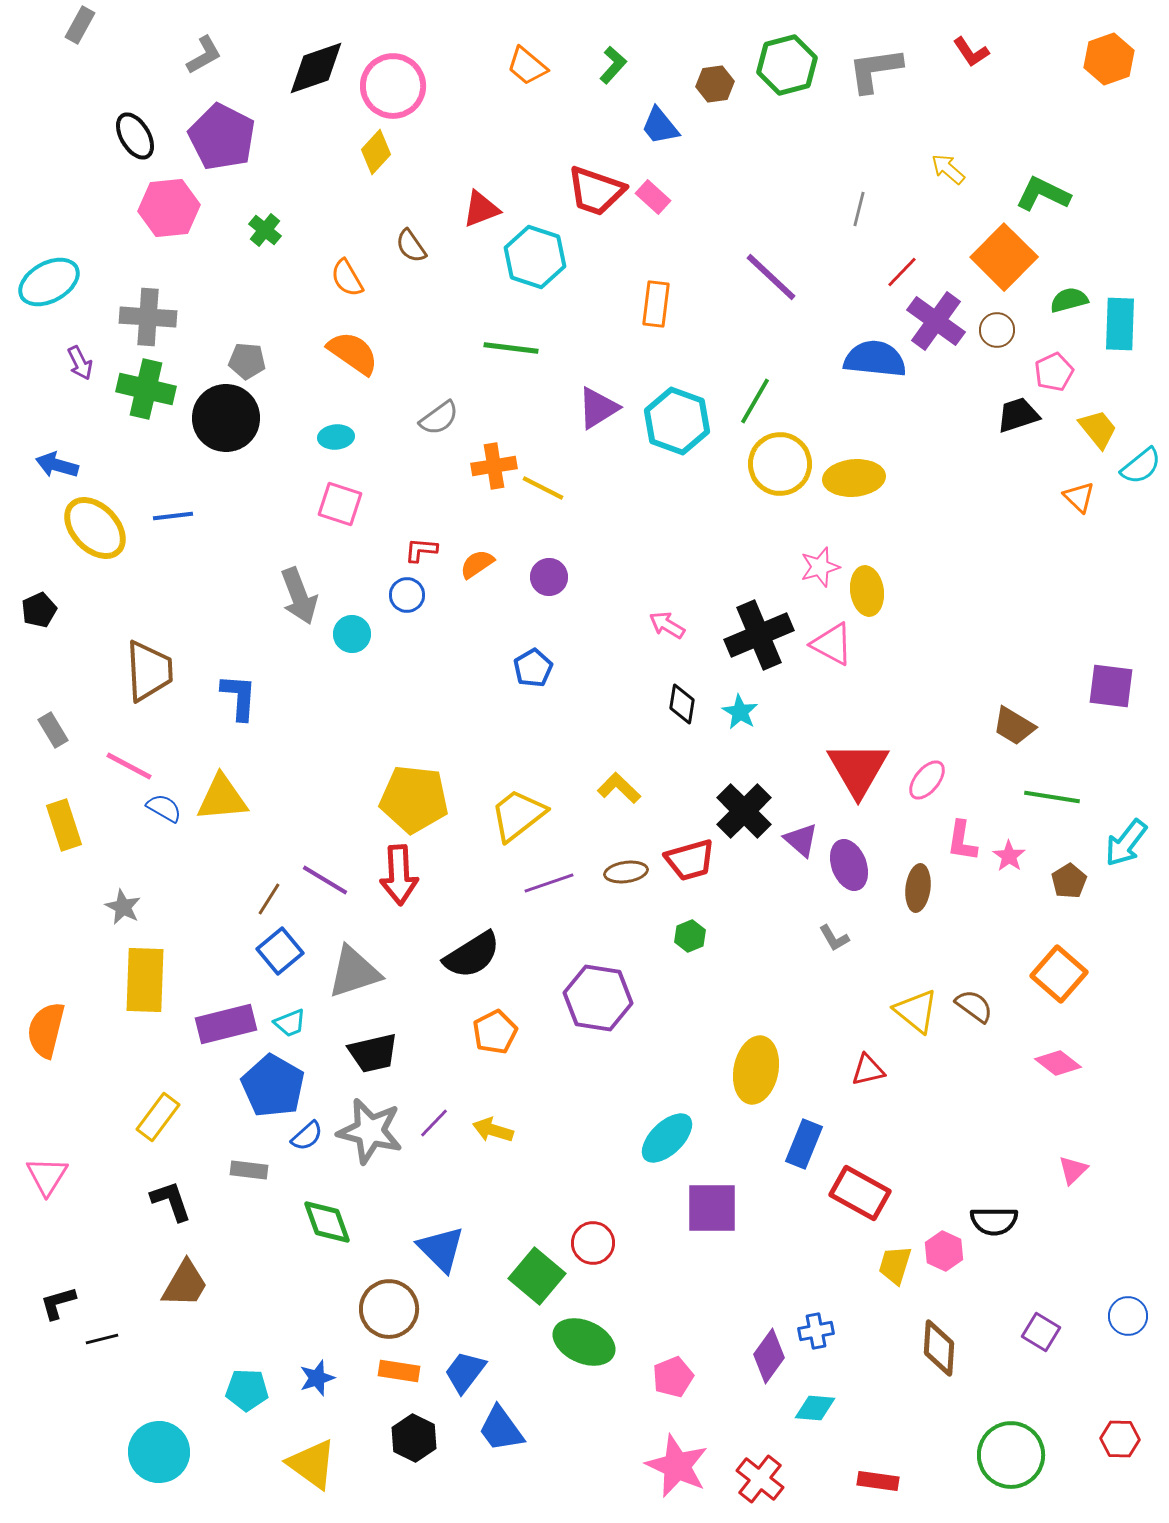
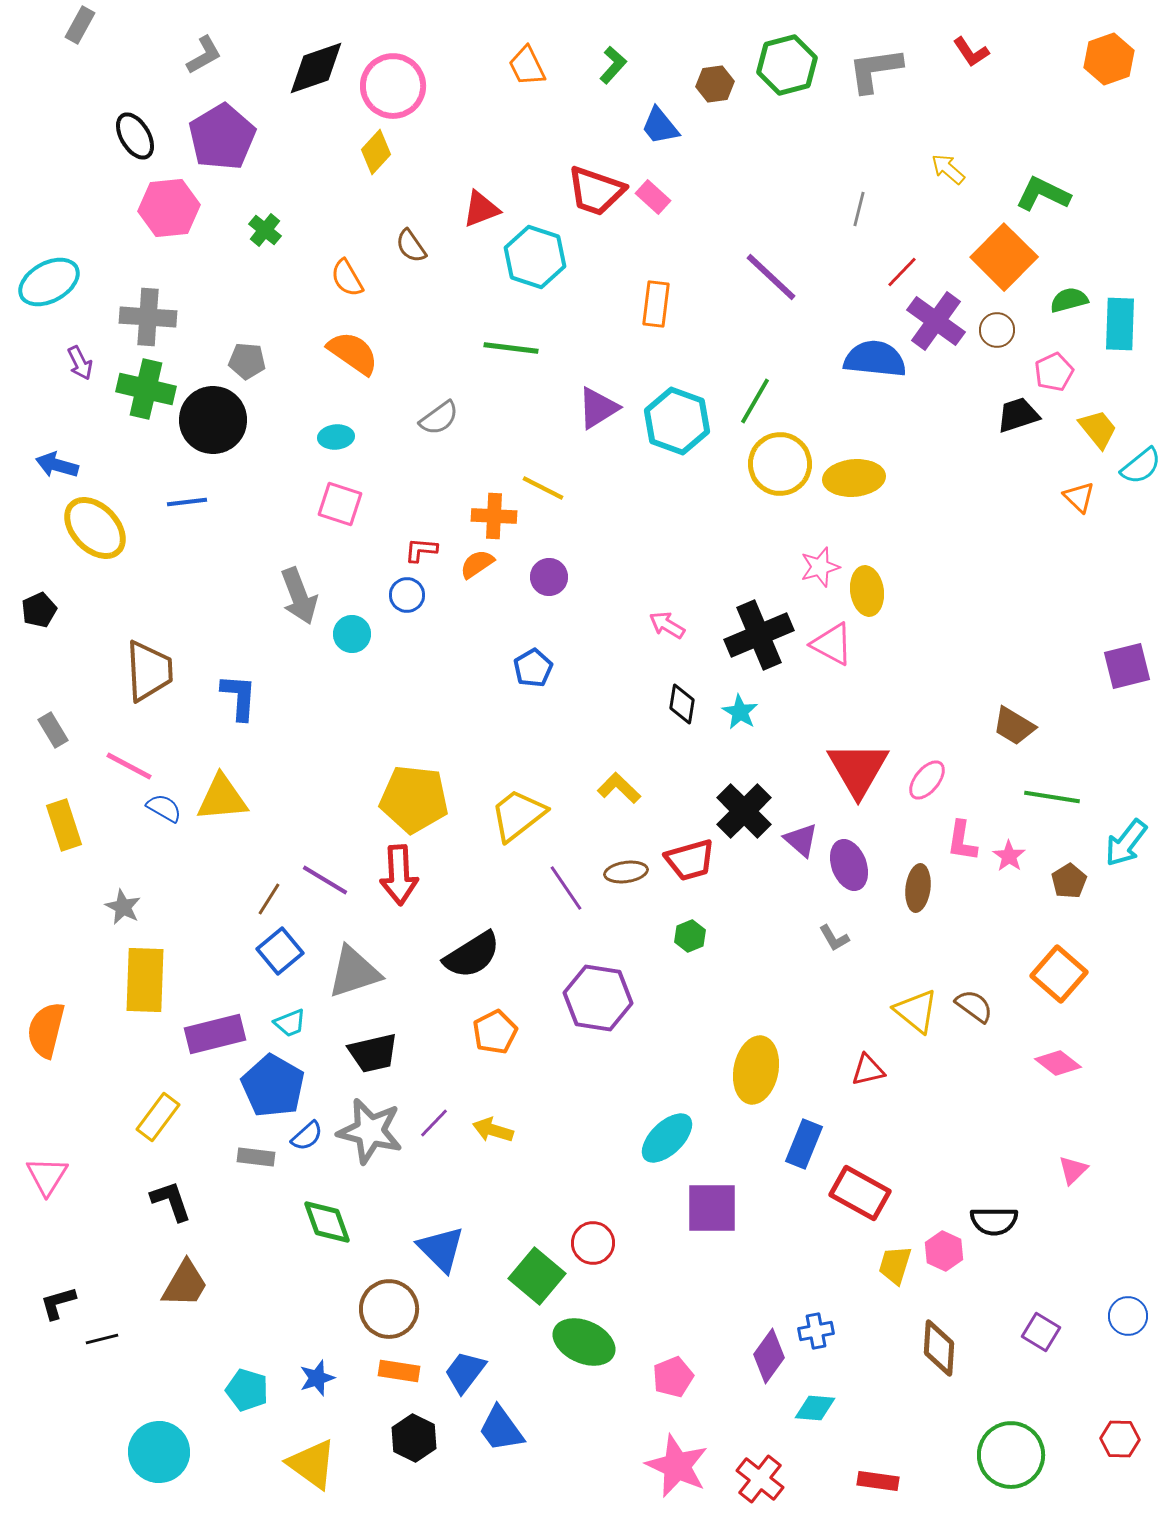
orange trapezoid at (527, 66): rotated 24 degrees clockwise
purple pentagon at (222, 137): rotated 14 degrees clockwise
black circle at (226, 418): moved 13 px left, 2 px down
orange cross at (494, 466): moved 50 px down; rotated 12 degrees clockwise
blue line at (173, 516): moved 14 px right, 14 px up
purple square at (1111, 686): moved 16 px right, 20 px up; rotated 21 degrees counterclockwise
purple line at (549, 883): moved 17 px right, 5 px down; rotated 75 degrees clockwise
purple rectangle at (226, 1024): moved 11 px left, 10 px down
gray rectangle at (249, 1170): moved 7 px right, 13 px up
cyan pentagon at (247, 1390): rotated 15 degrees clockwise
